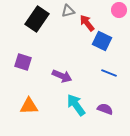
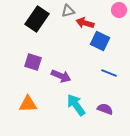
red arrow: moved 2 px left; rotated 36 degrees counterclockwise
blue square: moved 2 px left
purple square: moved 10 px right
purple arrow: moved 1 px left
orange triangle: moved 1 px left, 2 px up
